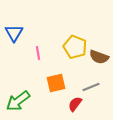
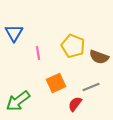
yellow pentagon: moved 2 px left, 1 px up
orange square: rotated 12 degrees counterclockwise
